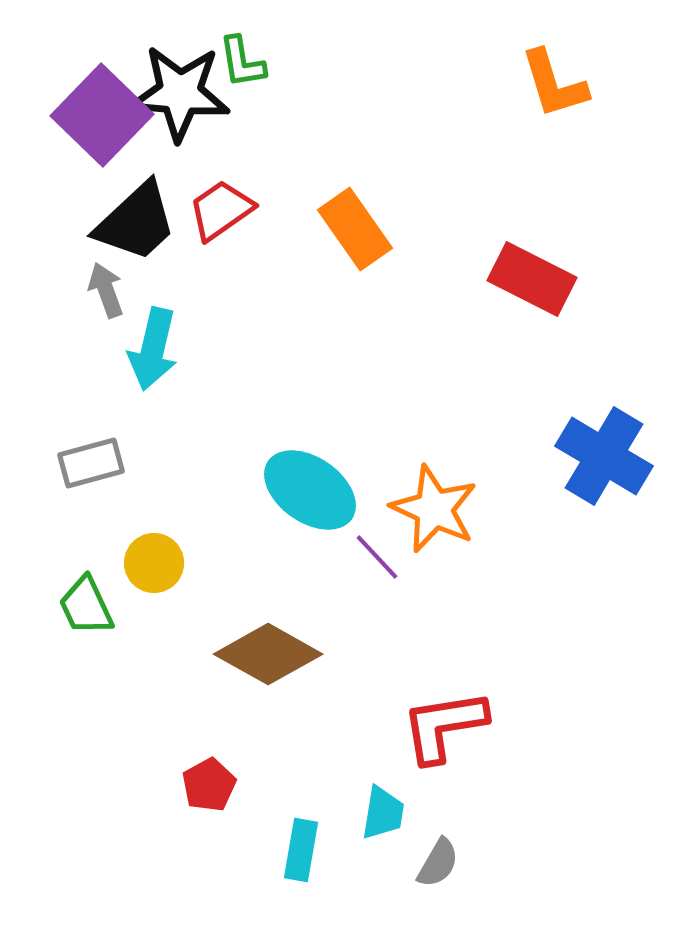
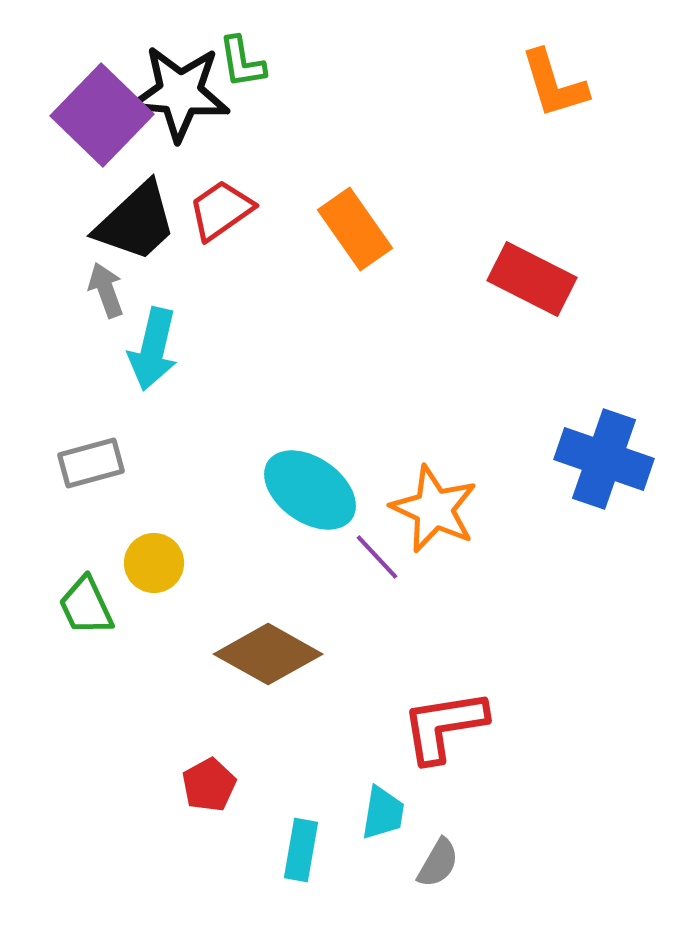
blue cross: moved 3 px down; rotated 12 degrees counterclockwise
